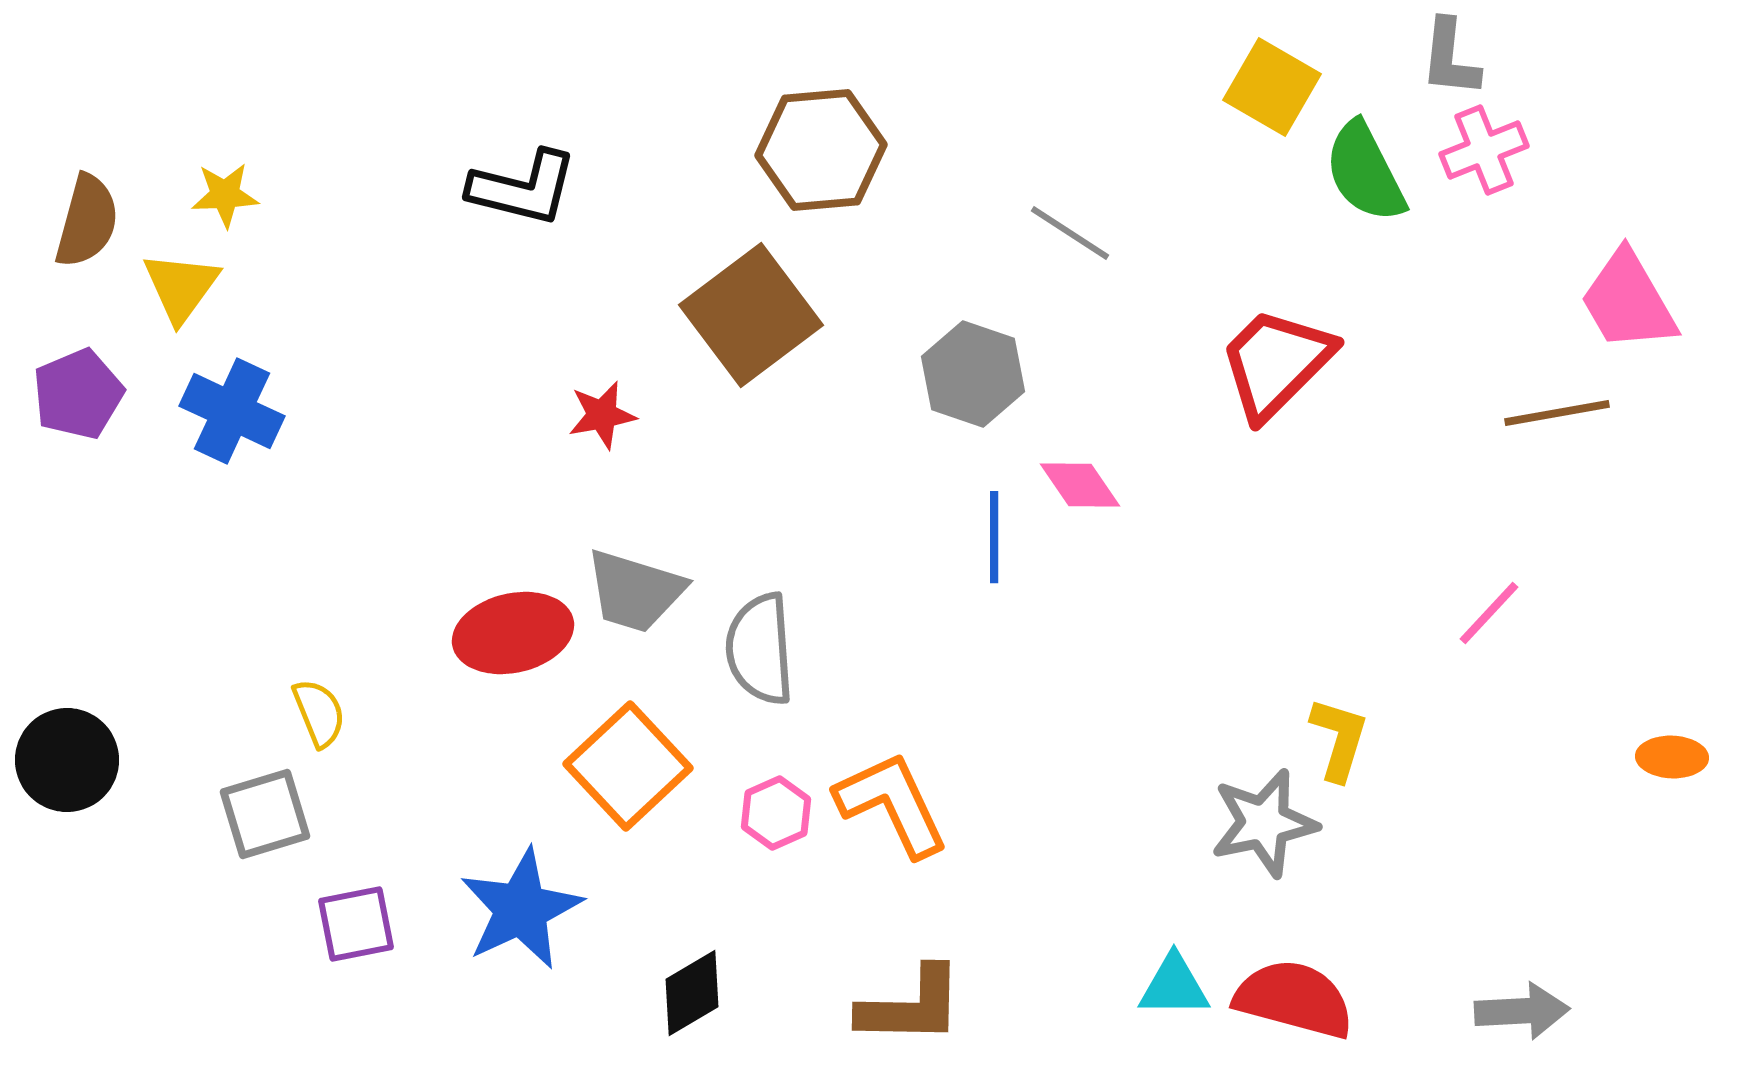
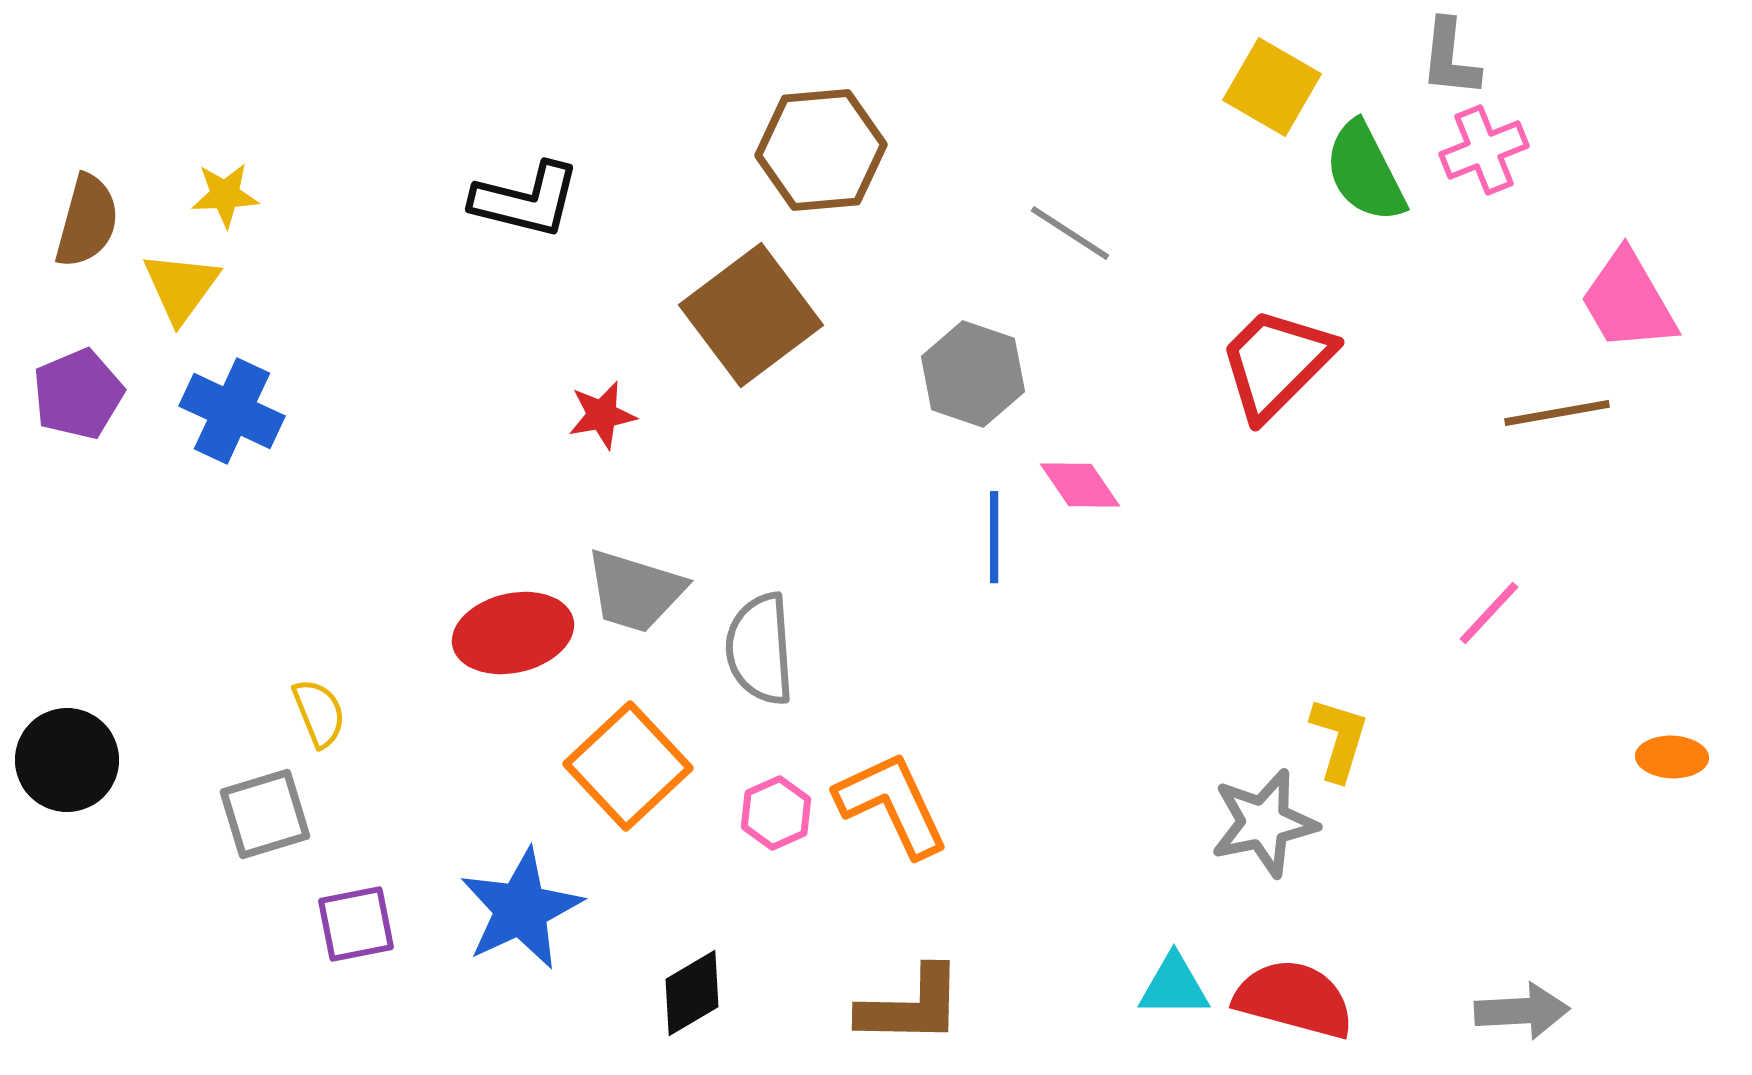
black L-shape: moved 3 px right, 12 px down
